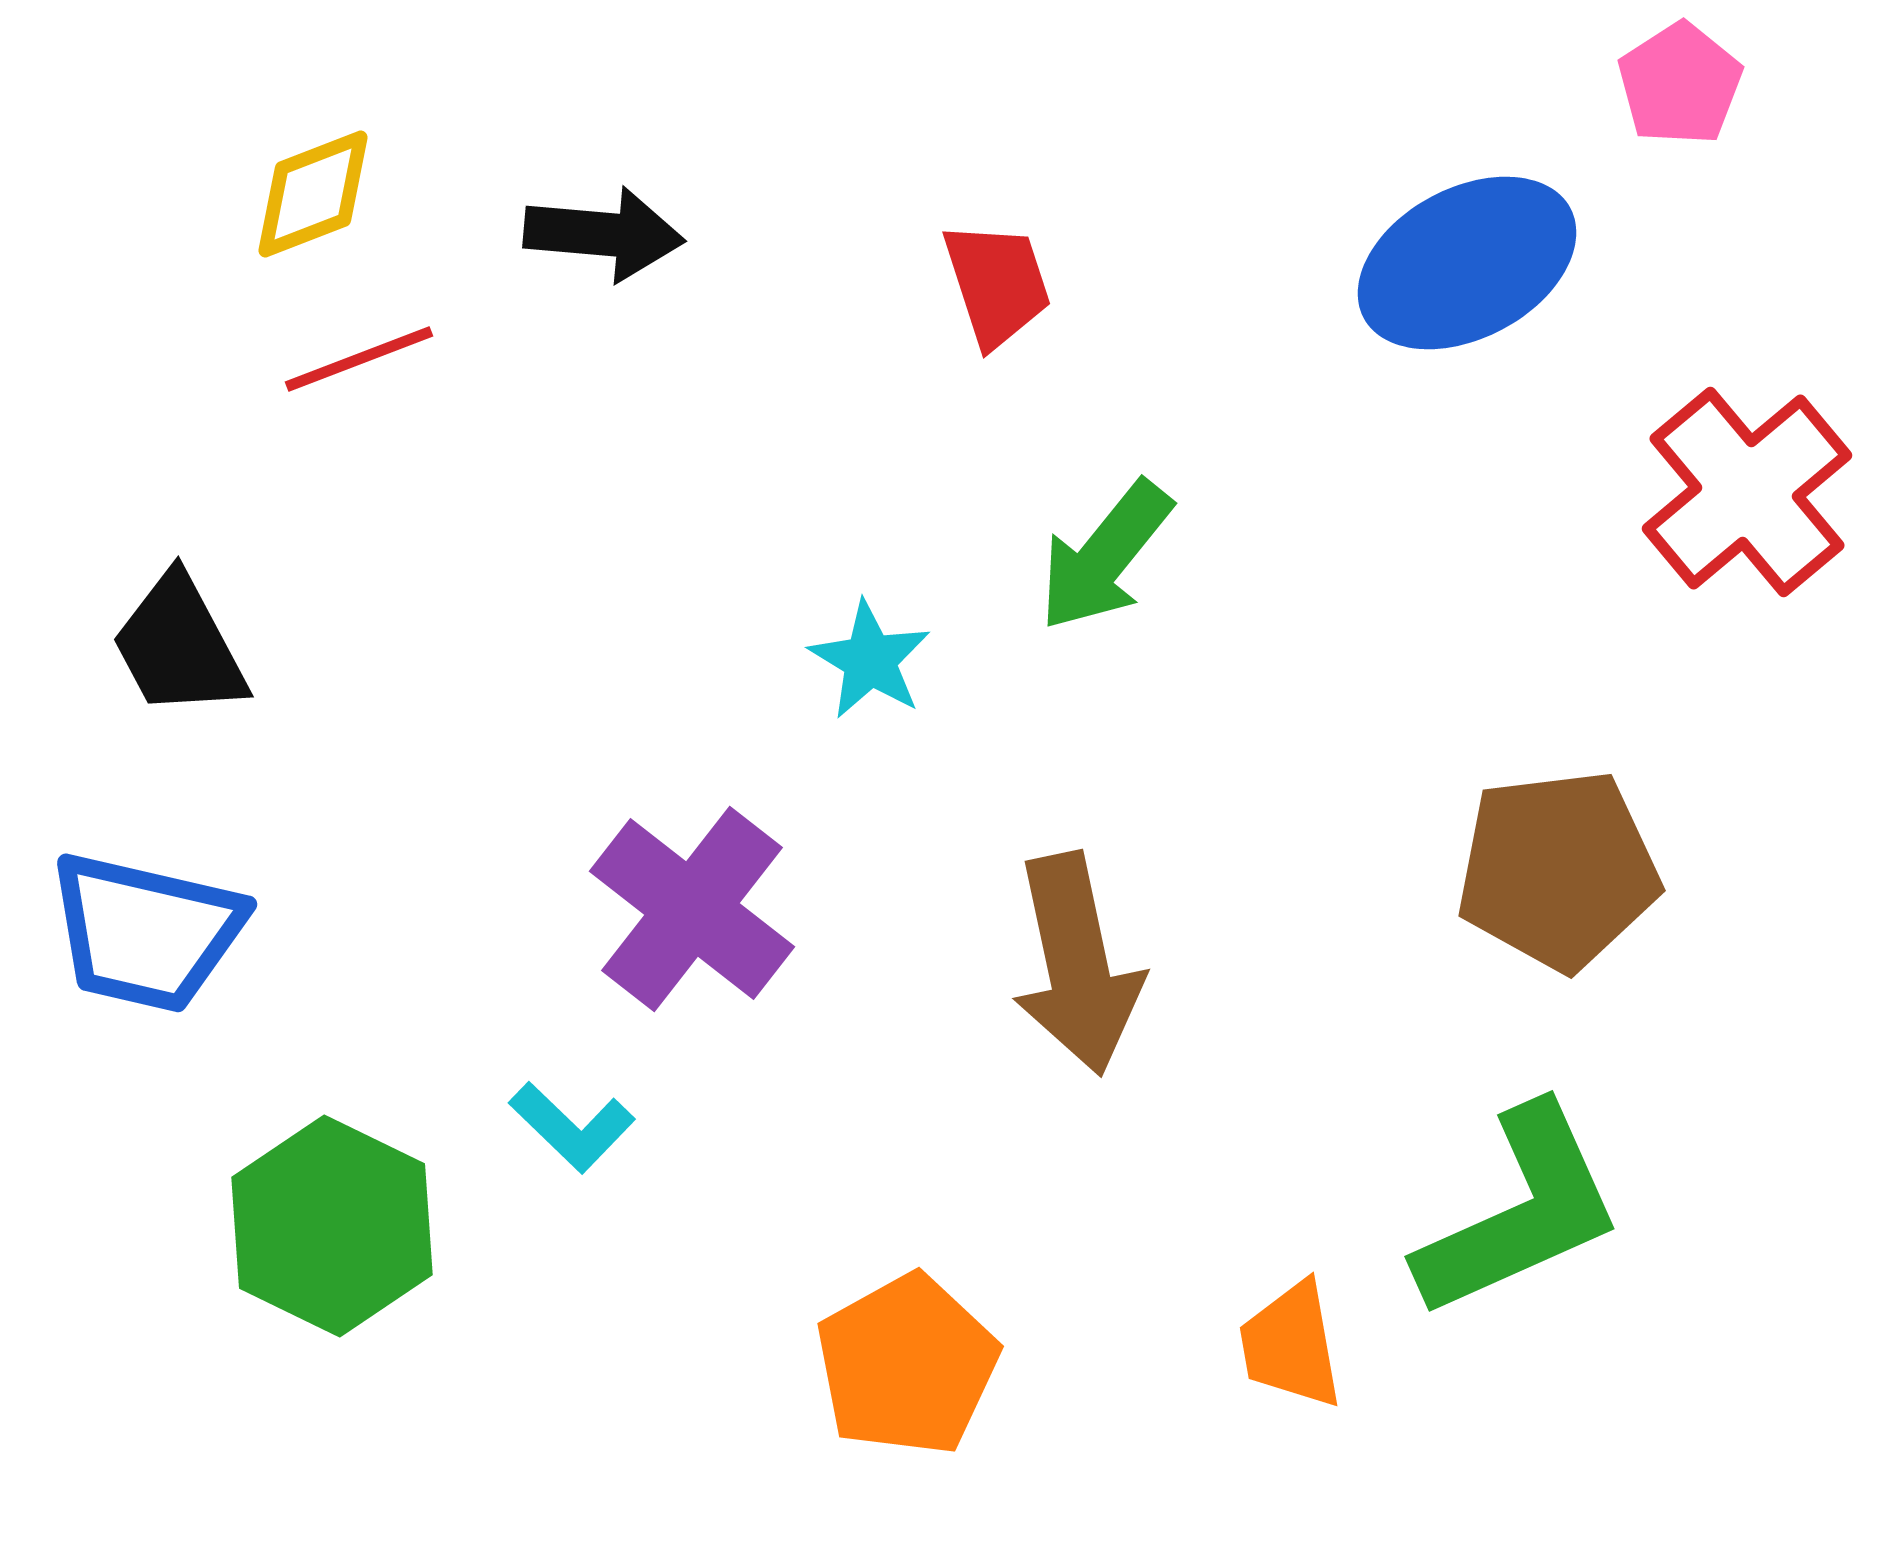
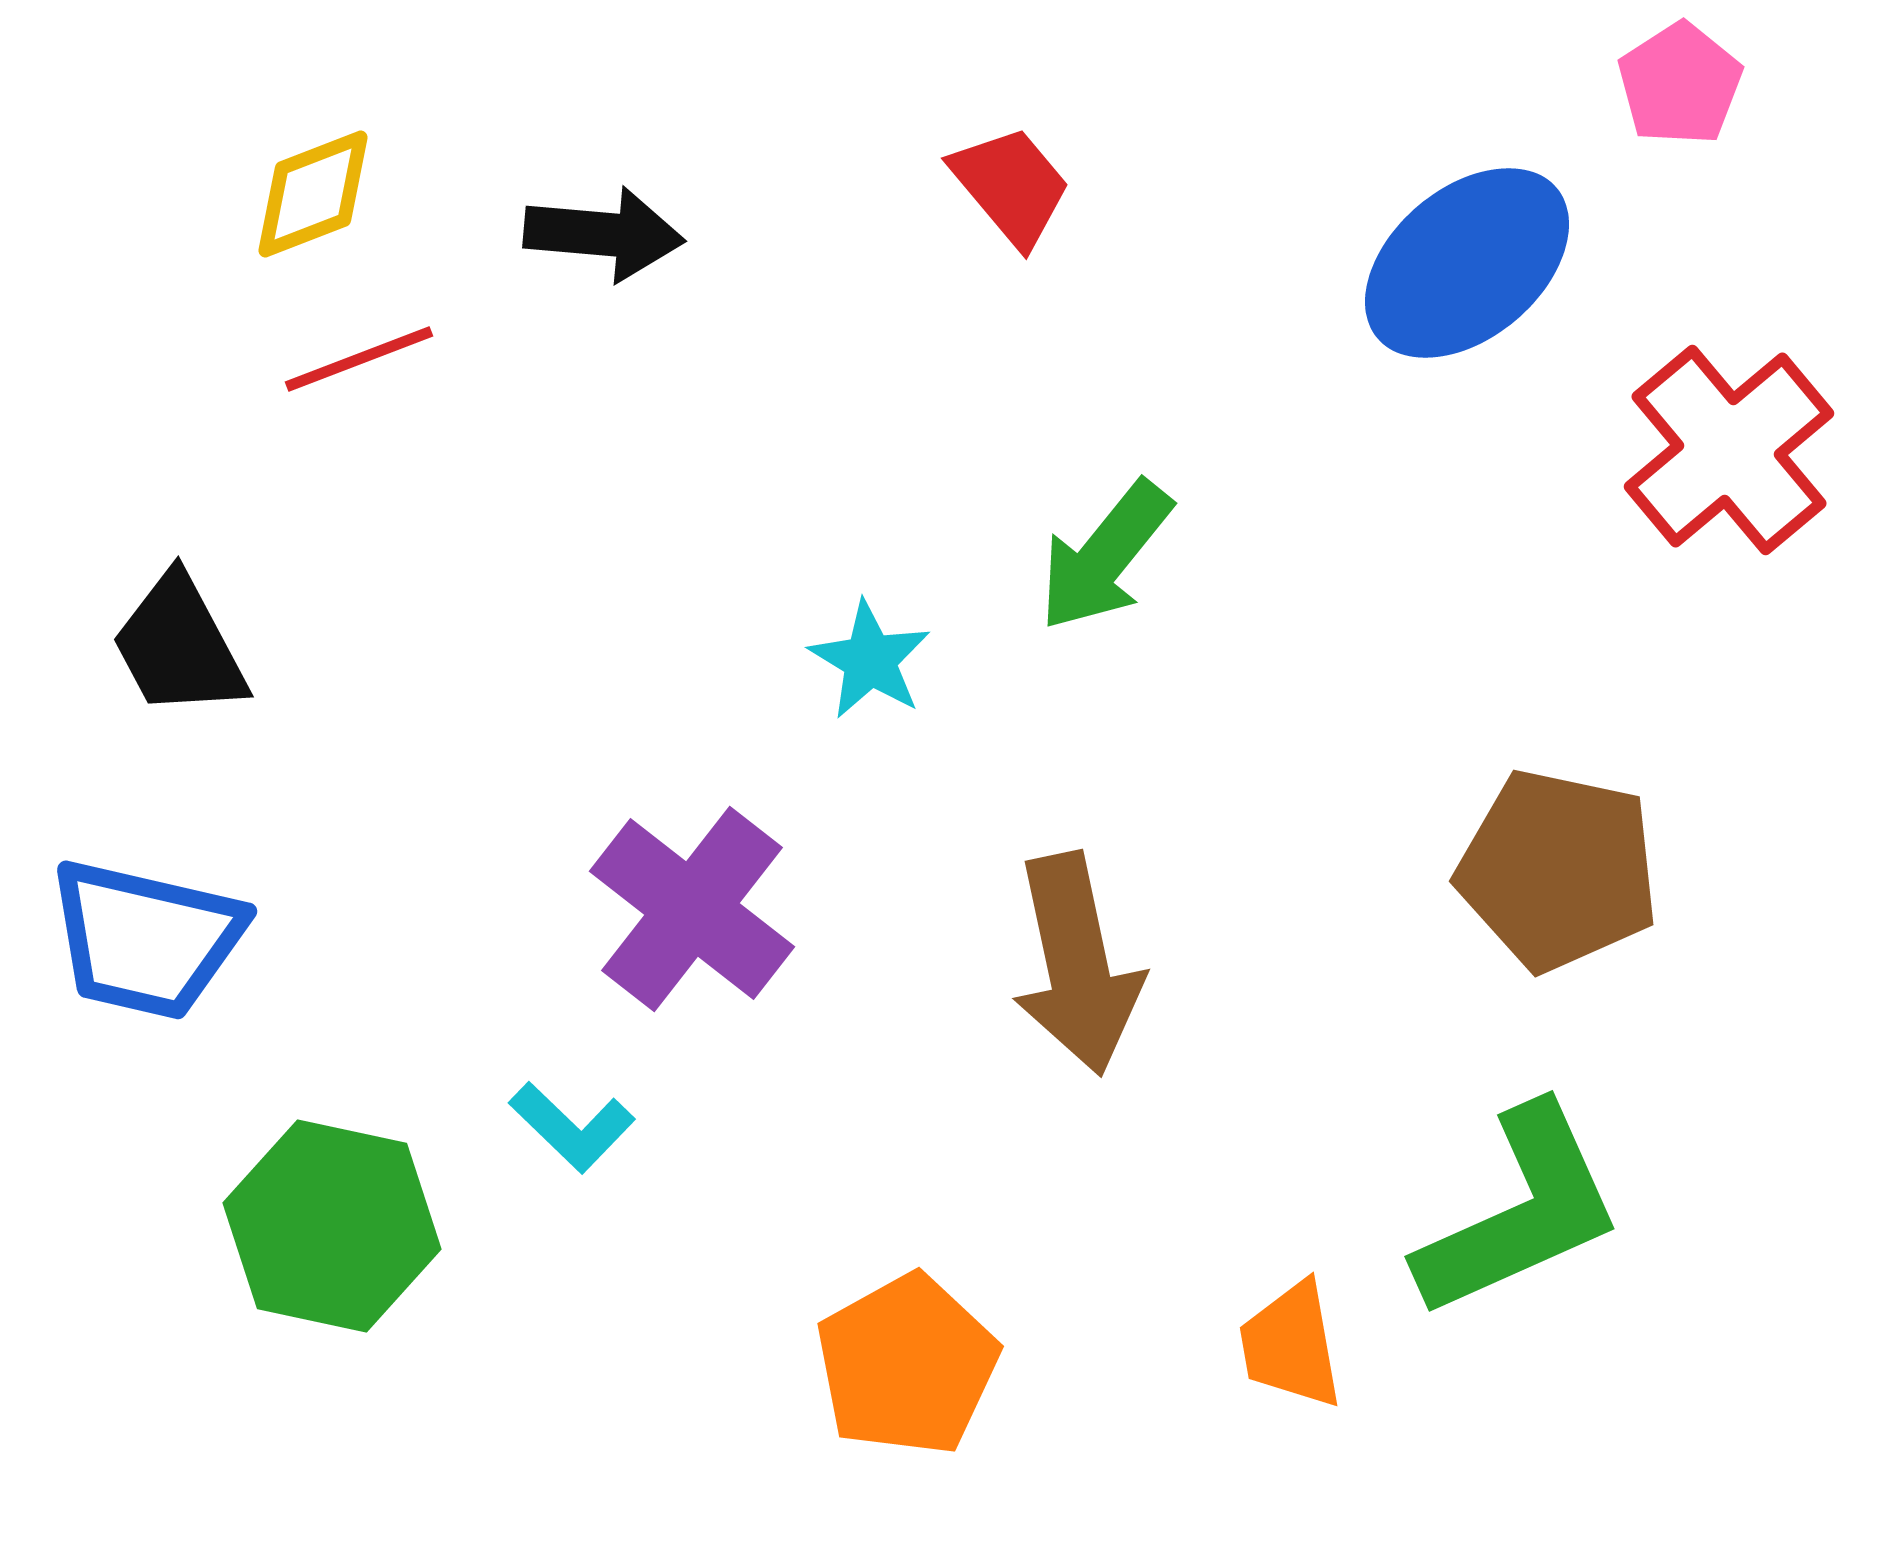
blue ellipse: rotated 12 degrees counterclockwise
red trapezoid: moved 14 px right, 98 px up; rotated 22 degrees counterclockwise
red cross: moved 18 px left, 42 px up
brown pentagon: rotated 19 degrees clockwise
blue trapezoid: moved 7 px down
green hexagon: rotated 14 degrees counterclockwise
